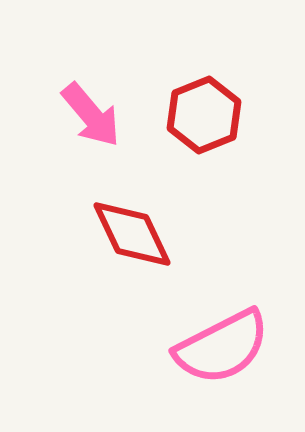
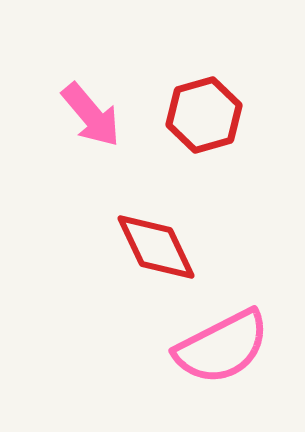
red hexagon: rotated 6 degrees clockwise
red diamond: moved 24 px right, 13 px down
